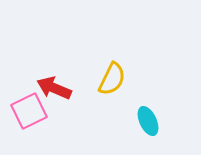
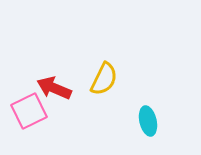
yellow semicircle: moved 8 px left
cyan ellipse: rotated 12 degrees clockwise
